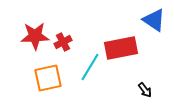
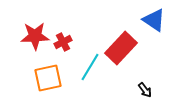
red rectangle: rotated 36 degrees counterclockwise
